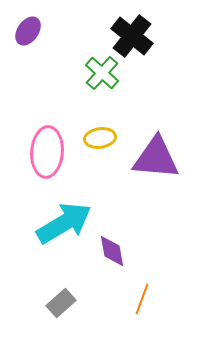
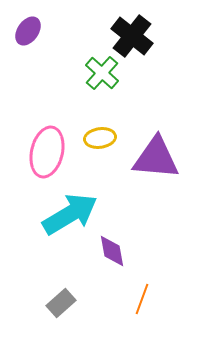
pink ellipse: rotated 9 degrees clockwise
cyan arrow: moved 6 px right, 9 px up
